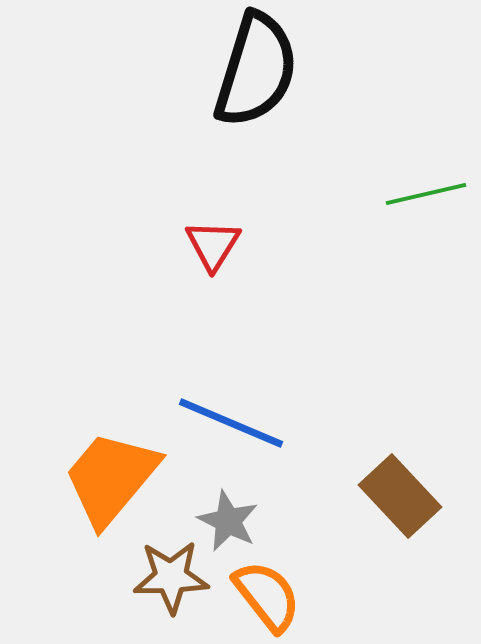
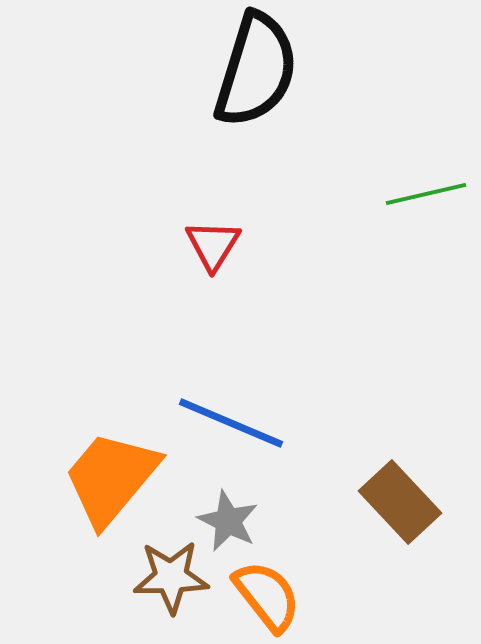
brown rectangle: moved 6 px down
